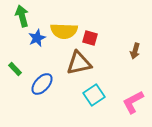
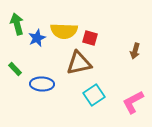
green arrow: moved 5 px left, 8 px down
blue ellipse: rotated 50 degrees clockwise
